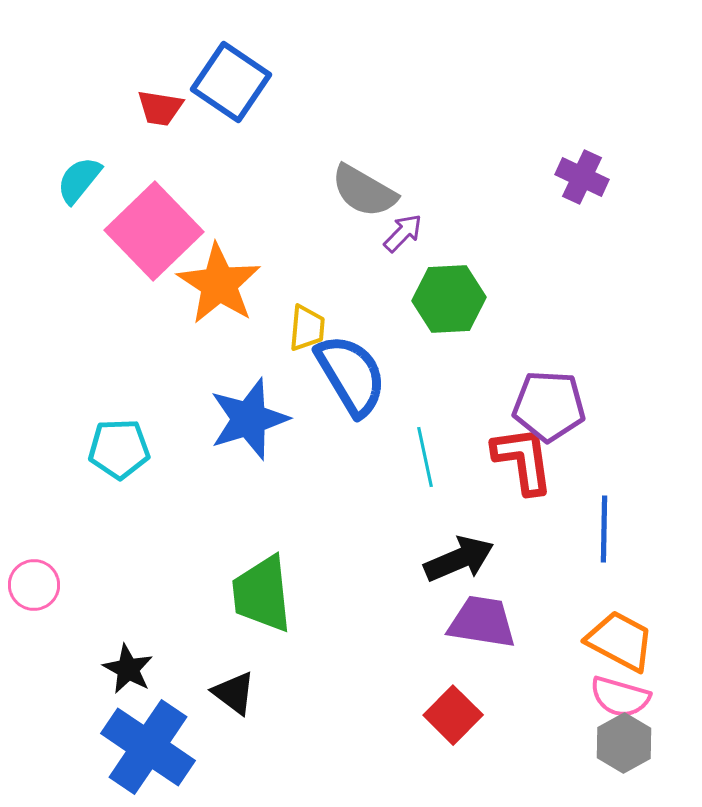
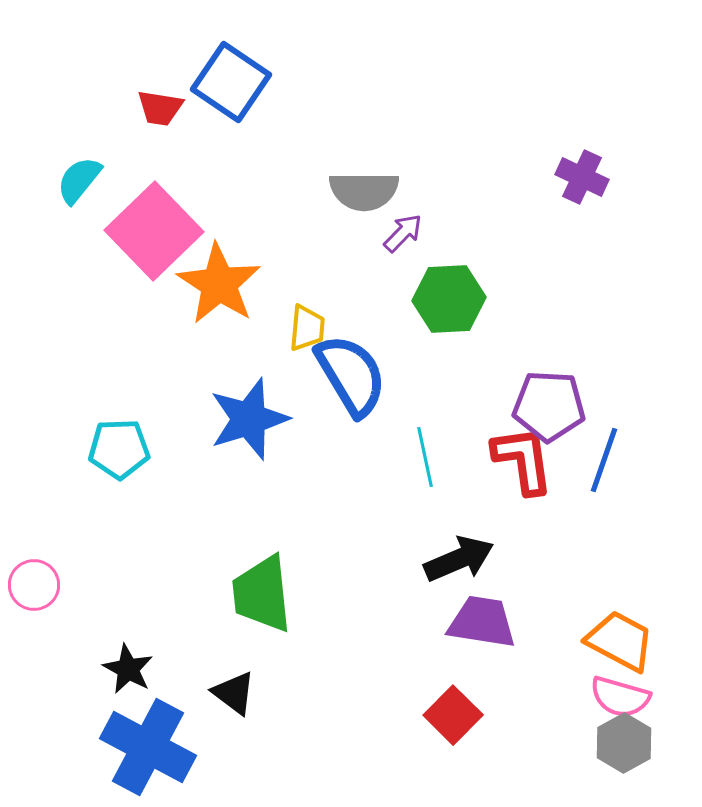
gray semicircle: rotated 30 degrees counterclockwise
blue line: moved 69 px up; rotated 18 degrees clockwise
blue cross: rotated 6 degrees counterclockwise
